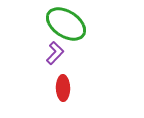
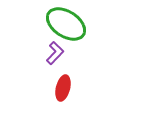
red ellipse: rotated 15 degrees clockwise
